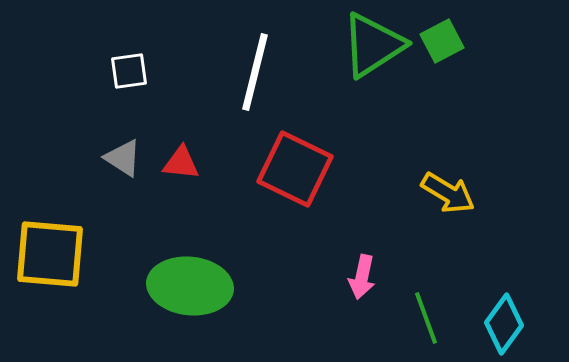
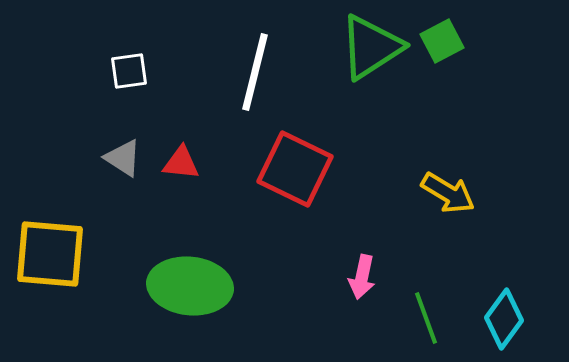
green triangle: moved 2 px left, 2 px down
cyan diamond: moved 5 px up
